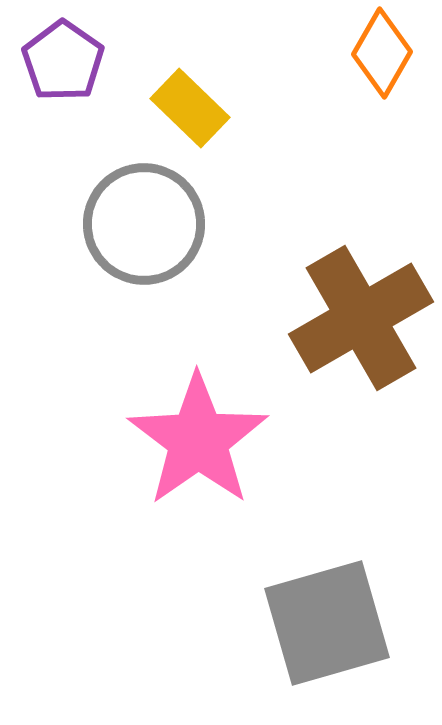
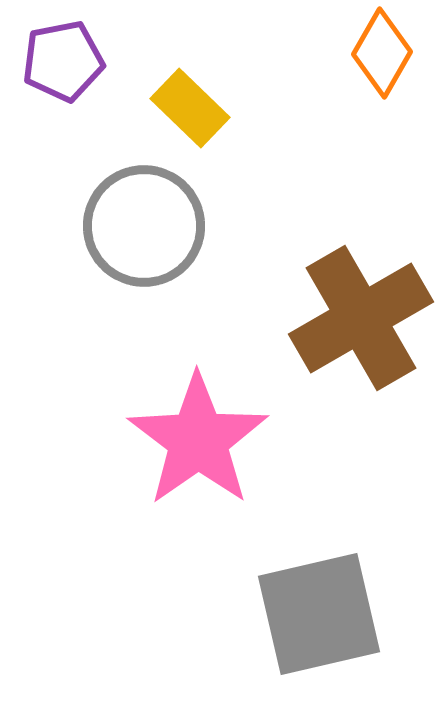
purple pentagon: rotated 26 degrees clockwise
gray circle: moved 2 px down
gray square: moved 8 px left, 9 px up; rotated 3 degrees clockwise
